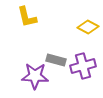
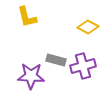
purple star: moved 4 px left
